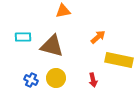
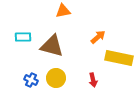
yellow rectangle: moved 2 px up
